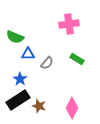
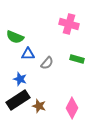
pink cross: rotated 24 degrees clockwise
green rectangle: rotated 16 degrees counterclockwise
blue star: rotated 16 degrees counterclockwise
